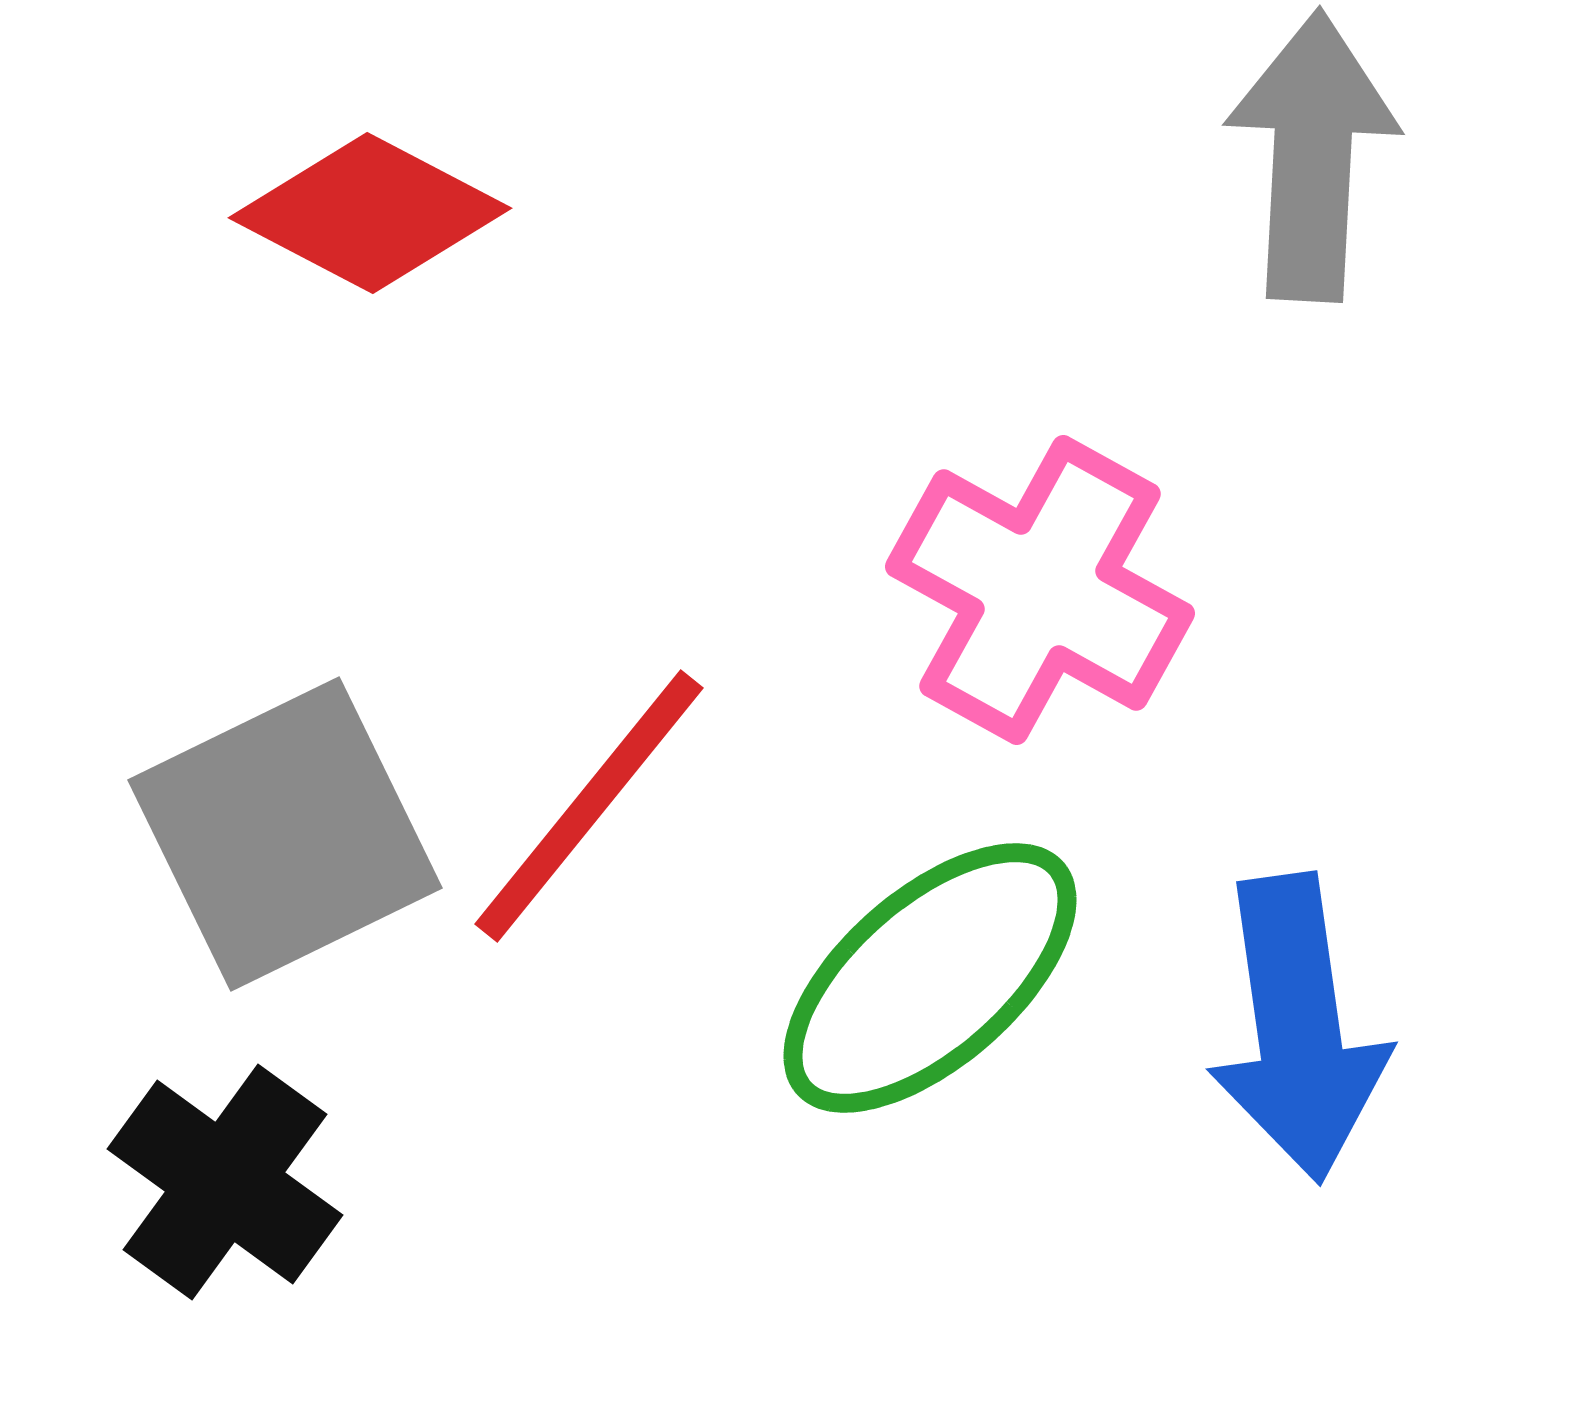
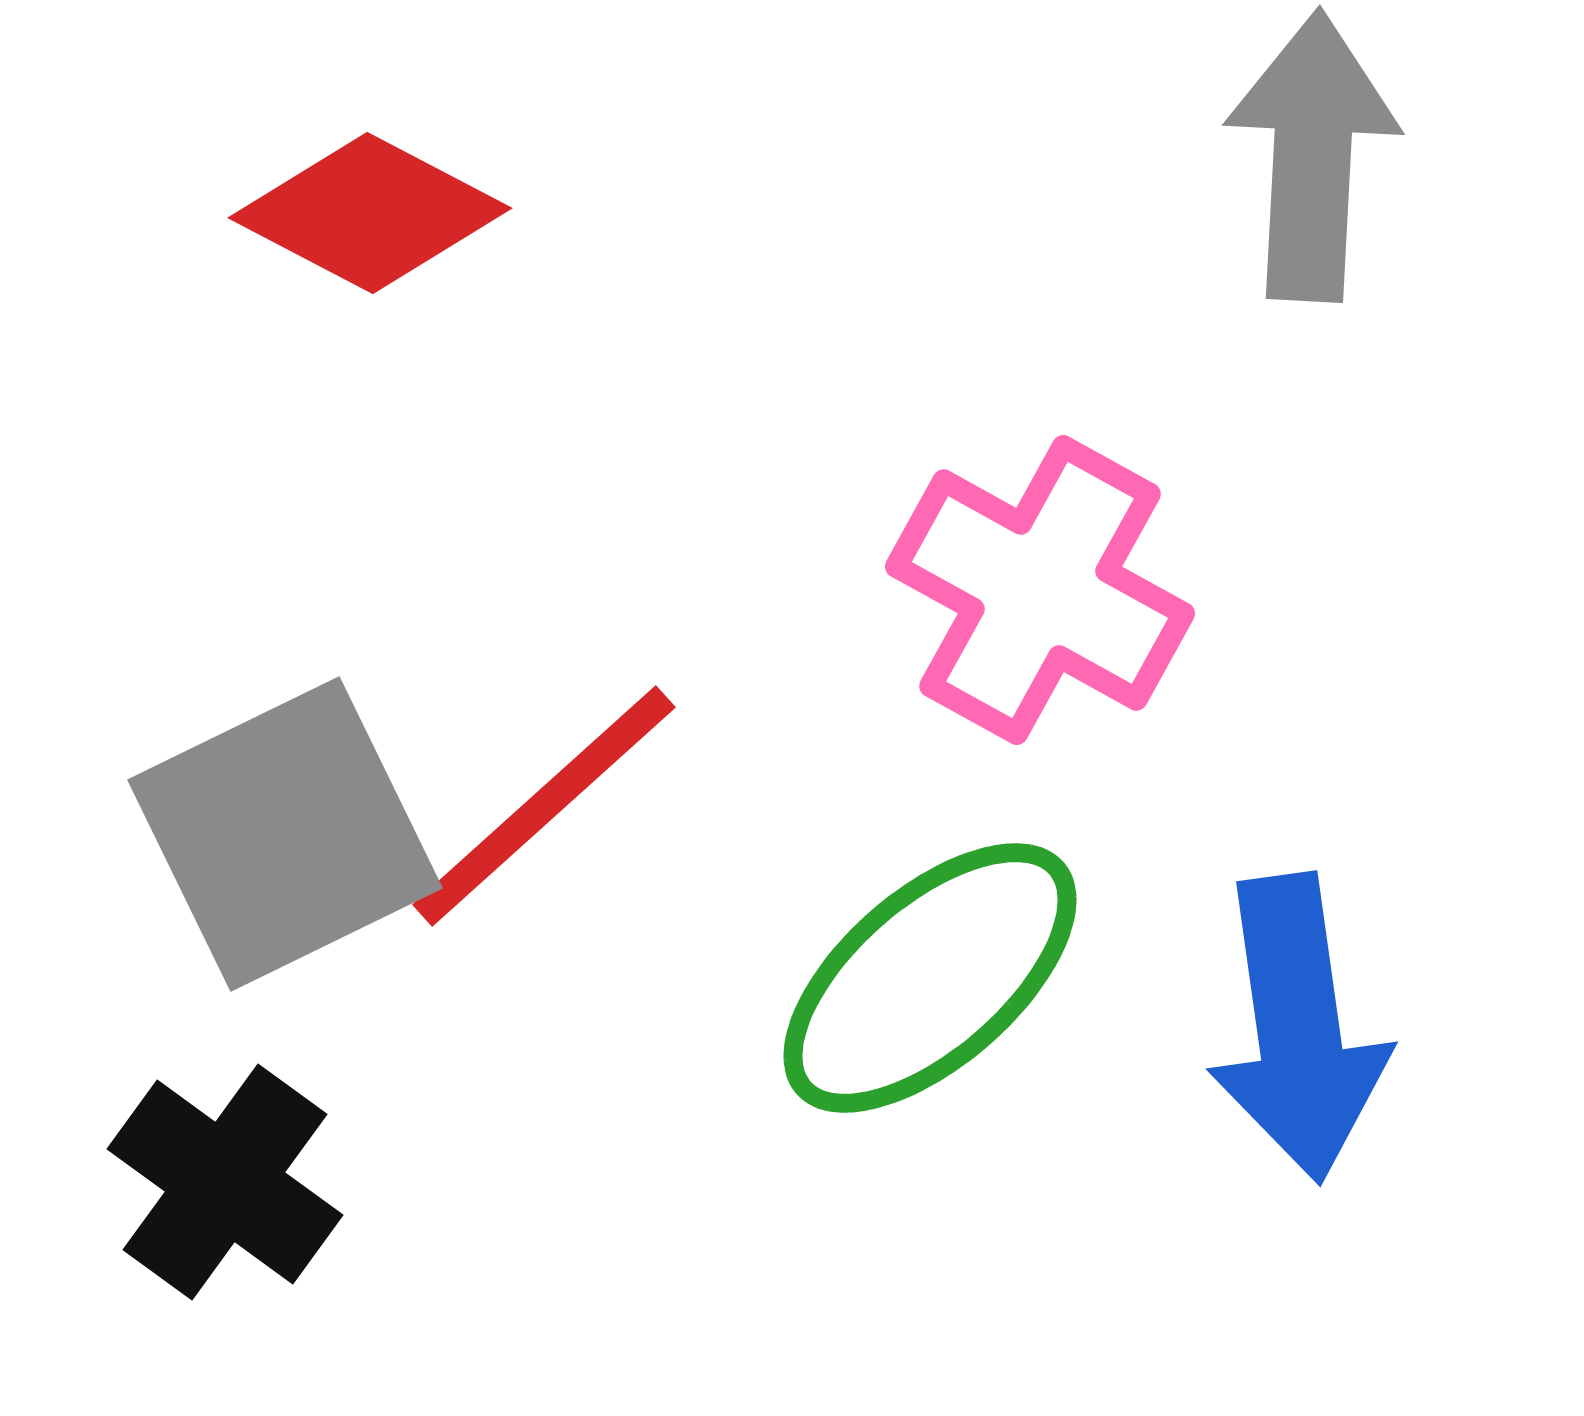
red line: moved 45 px left; rotated 9 degrees clockwise
